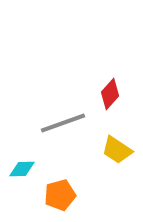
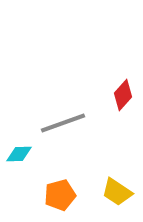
red diamond: moved 13 px right, 1 px down
yellow trapezoid: moved 42 px down
cyan diamond: moved 3 px left, 15 px up
